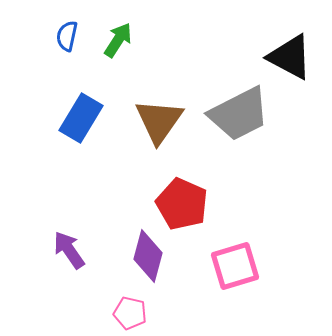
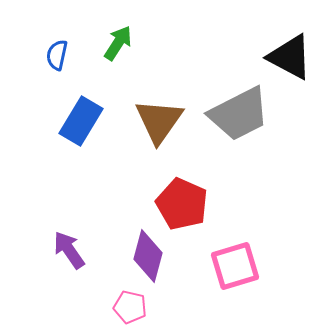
blue semicircle: moved 10 px left, 19 px down
green arrow: moved 3 px down
blue rectangle: moved 3 px down
pink pentagon: moved 6 px up
